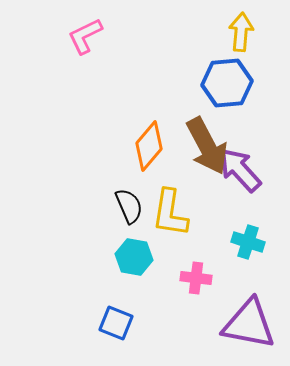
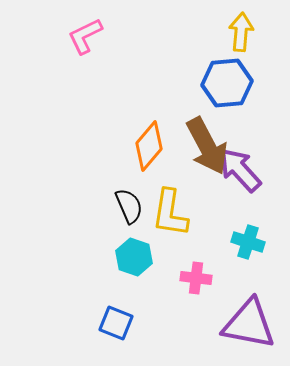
cyan hexagon: rotated 9 degrees clockwise
